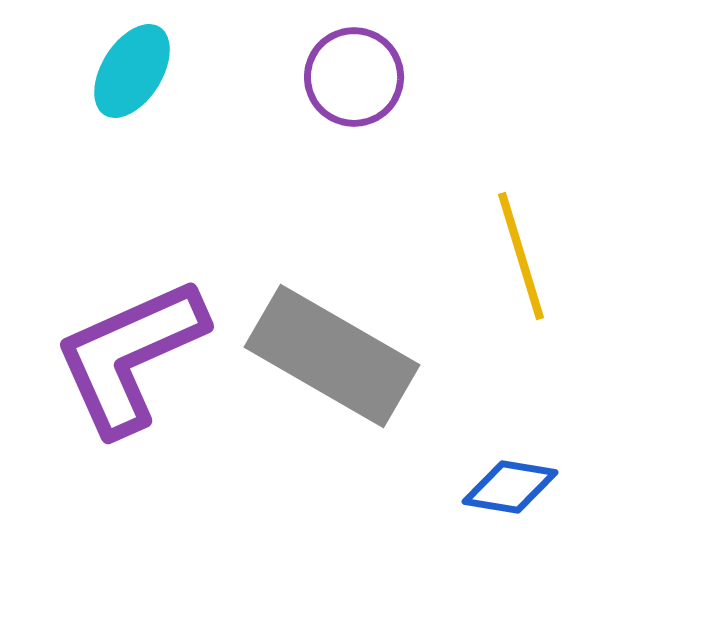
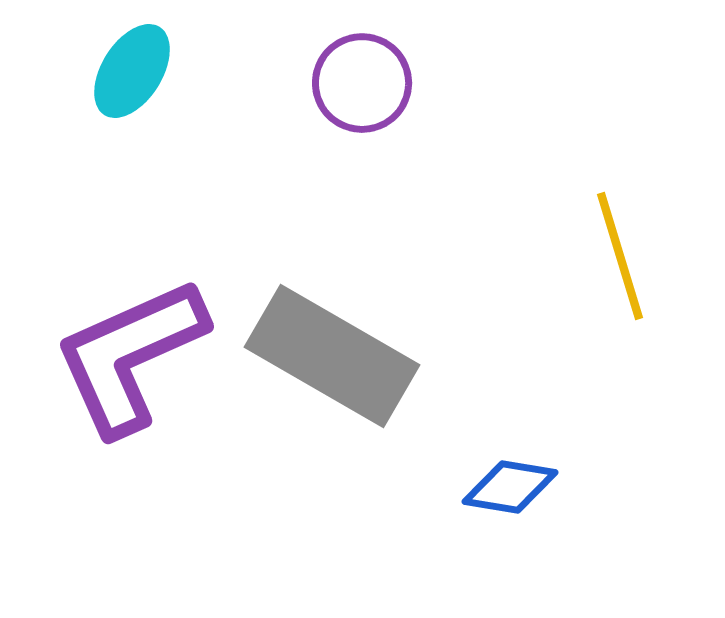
purple circle: moved 8 px right, 6 px down
yellow line: moved 99 px right
